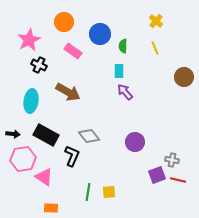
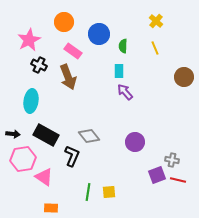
blue circle: moved 1 px left
brown arrow: moved 15 px up; rotated 40 degrees clockwise
